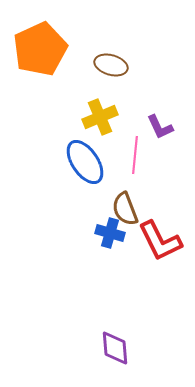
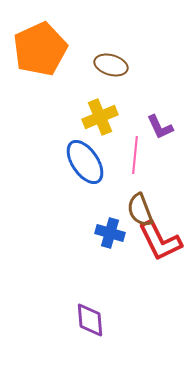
brown semicircle: moved 15 px right, 1 px down
purple diamond: moved 25 px left, 28 px up
